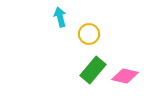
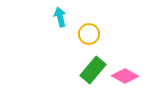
pink diamond: rotated 16 degrees clockwise
